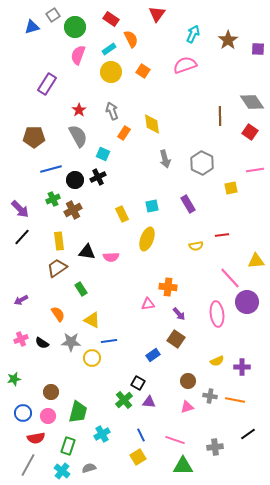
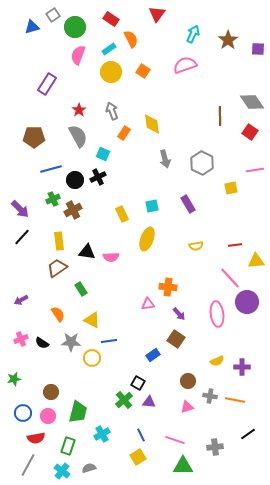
red line at (222, 235): moved 13 px right, 10 px down
